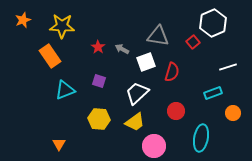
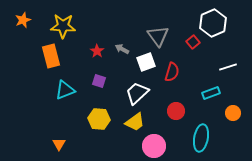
yellow star: moved 1 px right
gray triangle: rotated 45 degrees clockwise
red star: moved 1 px left, 4 px down
orange rectangle: moved 1 px right; rotated 20 degrees clockwise
cyan rectangle: moved 2 px left
